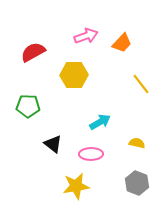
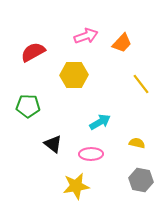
gray hexagon: moved 4 px right, 3 px up; rotated 10 degrees counterclockwise
